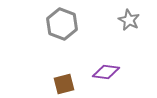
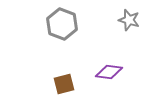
gray star: rotated 10 degrees counterclockwise
purple diamond: moved 3 px right
